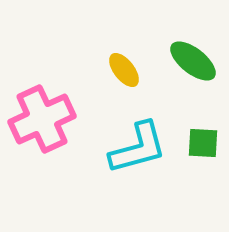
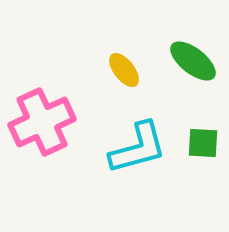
pink cross: moved 3 px down
